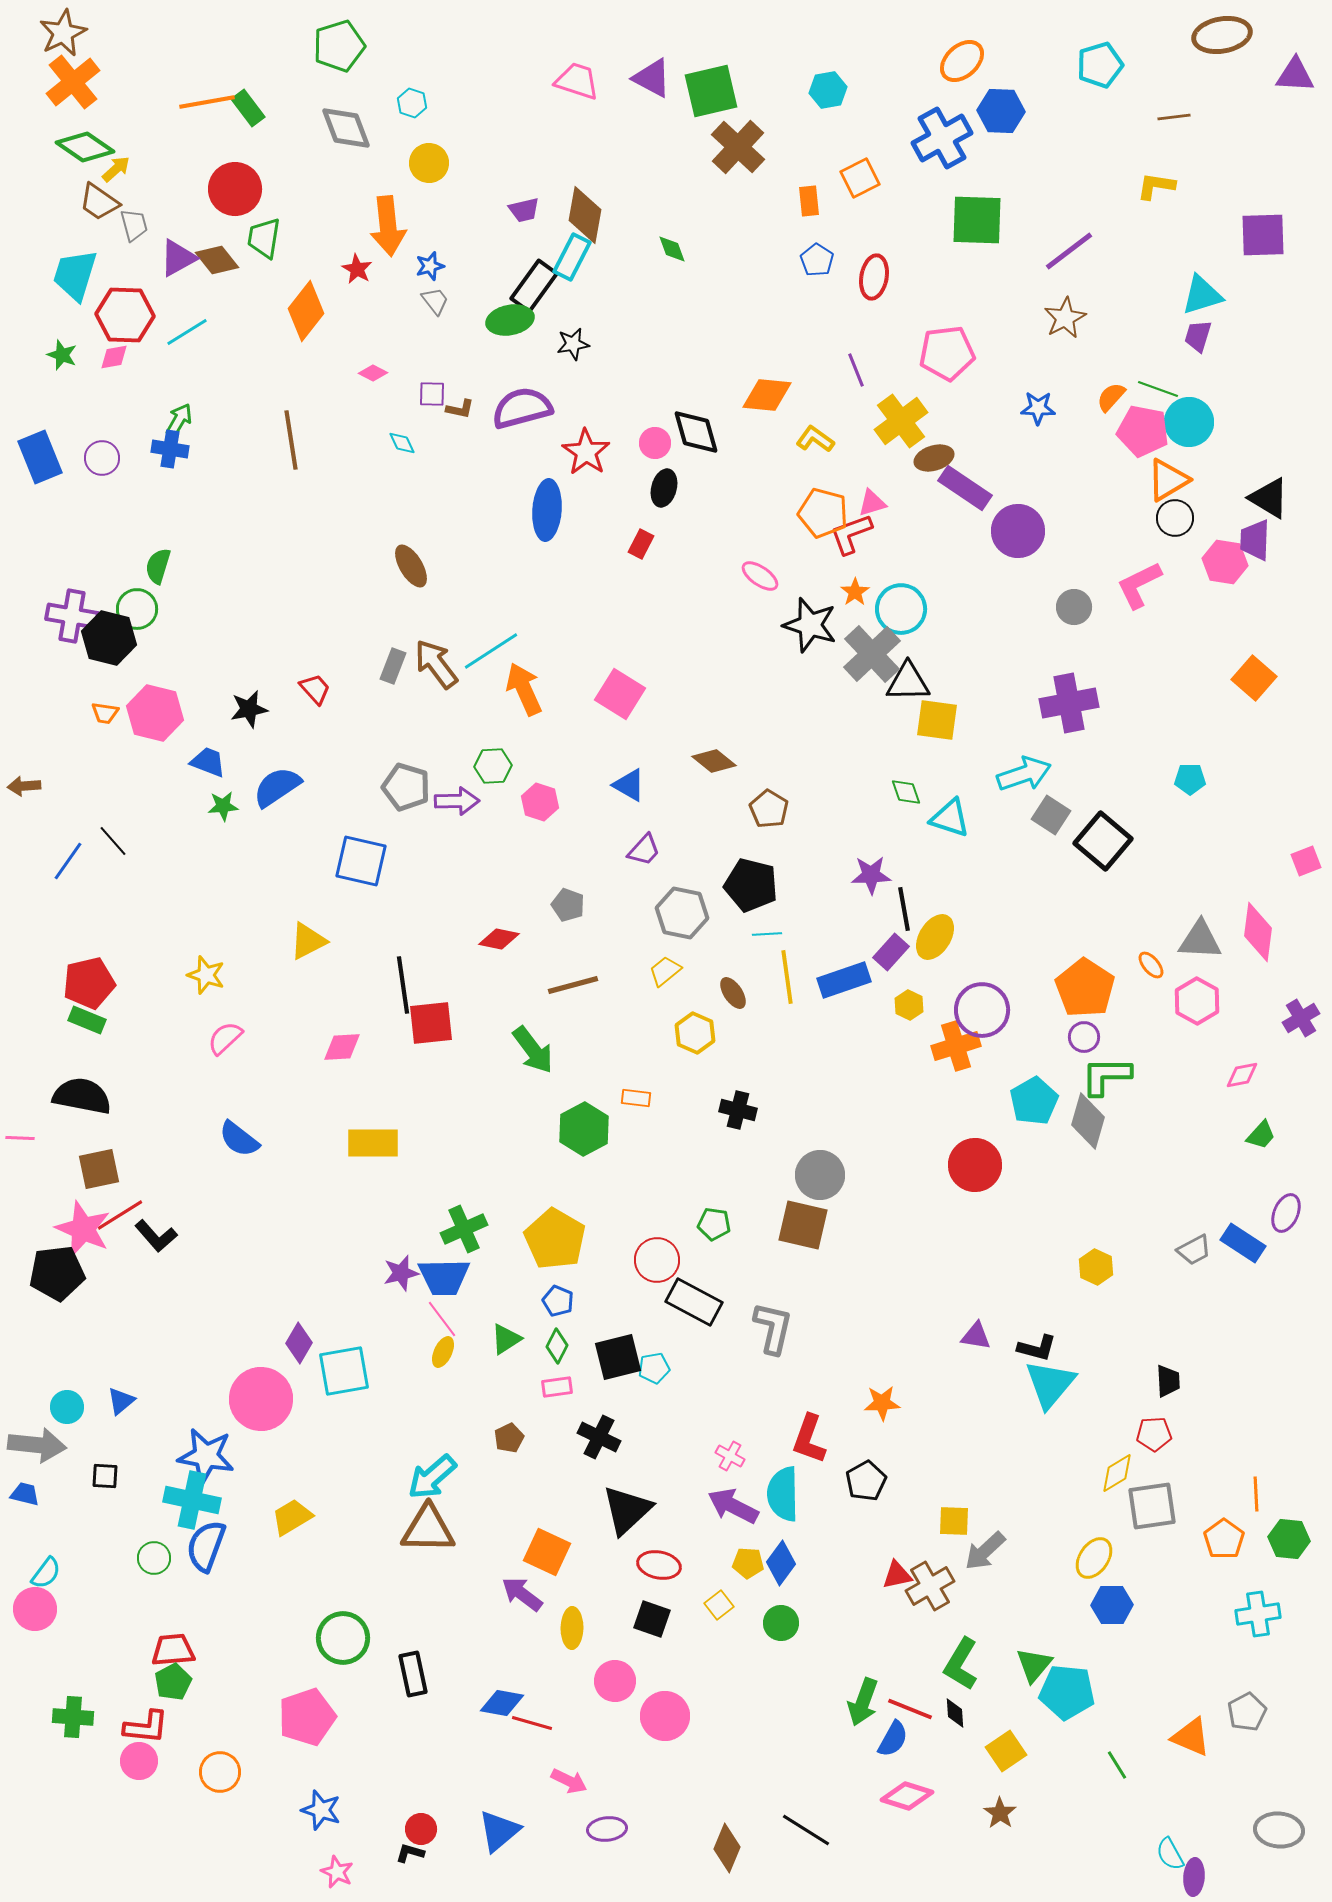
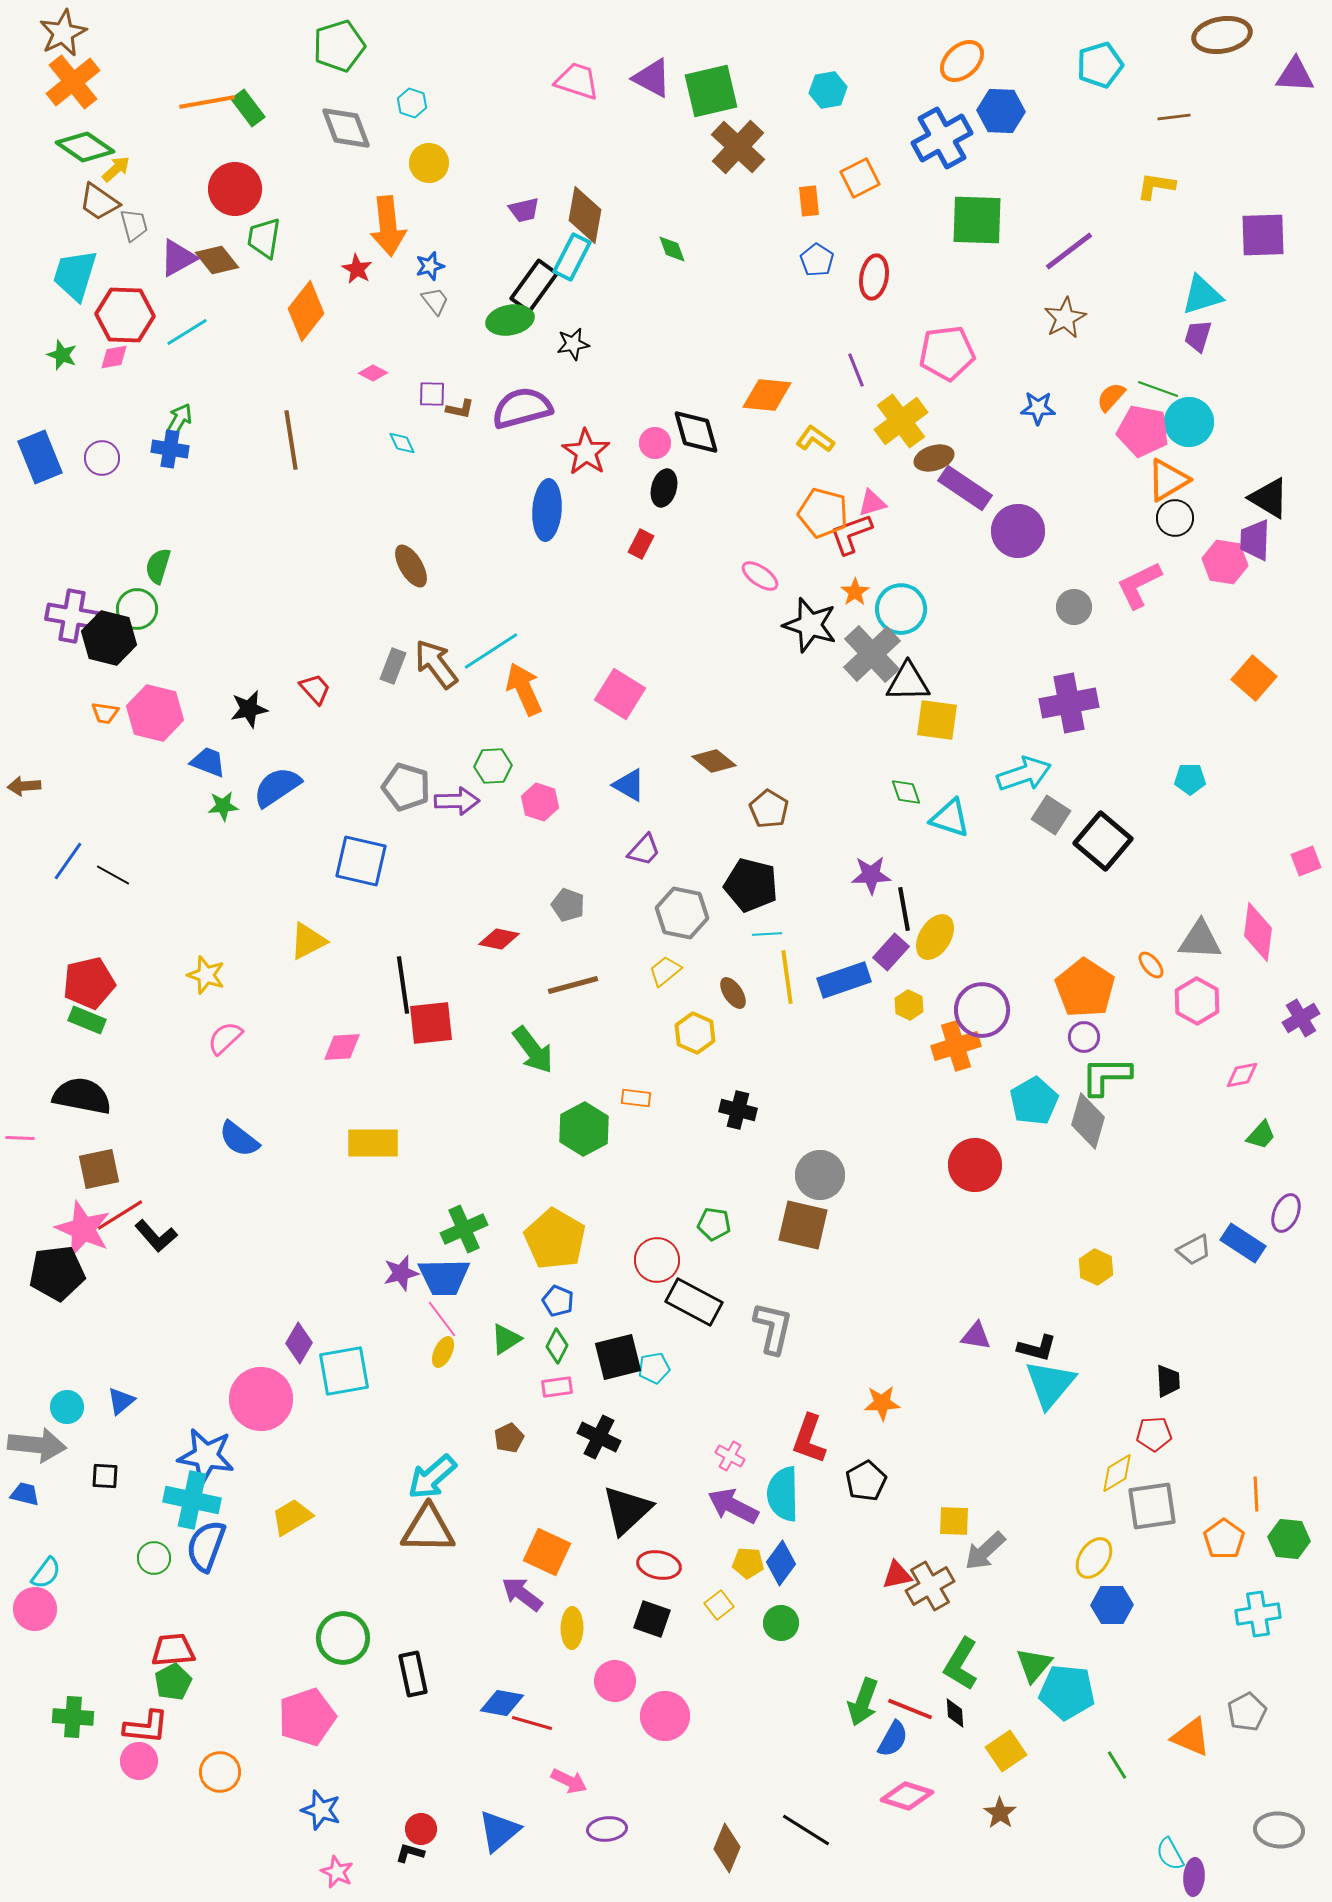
black line at (113, 841): moved 34 px down; rotated 20 degrees counterclockwise
